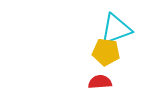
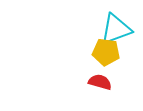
red semicircle: rotated 20 degrees clockwise
